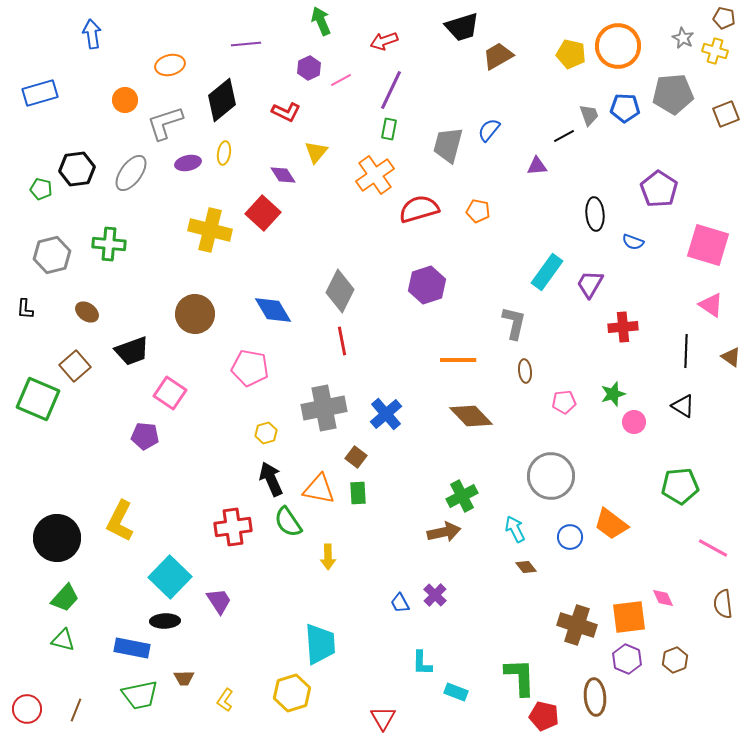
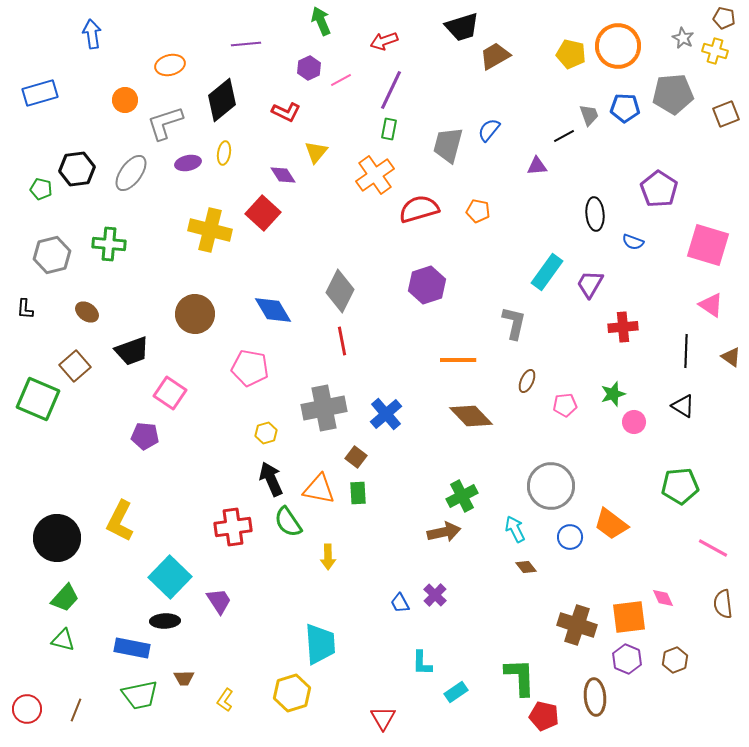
brown trapezoid at (498, 56): moved 3 px left
brown ellipse at (525, 371): moved 2 px right, 10 px down; rotated 30 degrees clockwise
pink pentagon at (564, 402): moved 1 px right, 3 px down
gray circle at (551, 476): moved 10 px down
cyan rectangle at (456, 692): rotated 55 degrees counterclockwise
